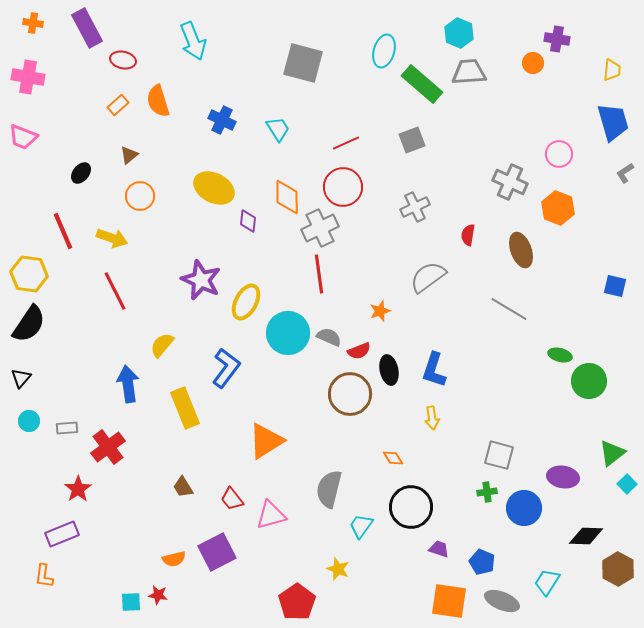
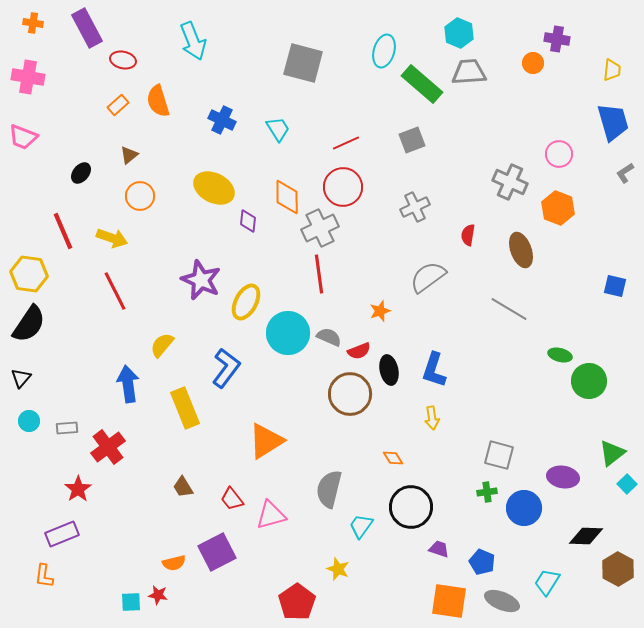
orange semicircle at (174, 559): moved 4 px down
